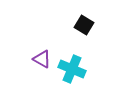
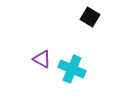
black square: moved 6 px right, 8 px up
